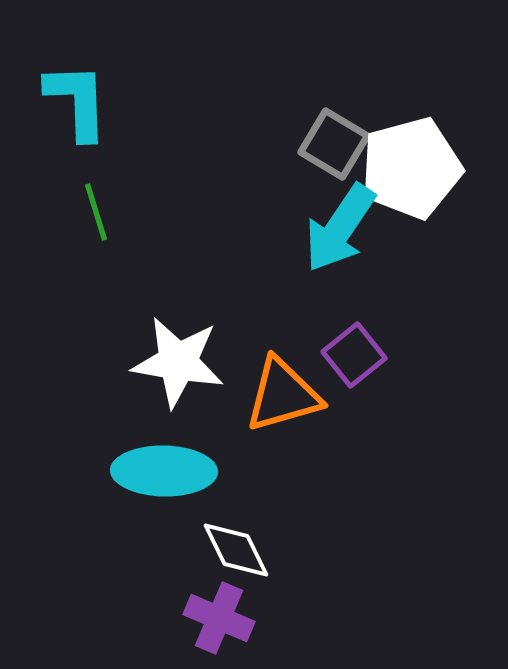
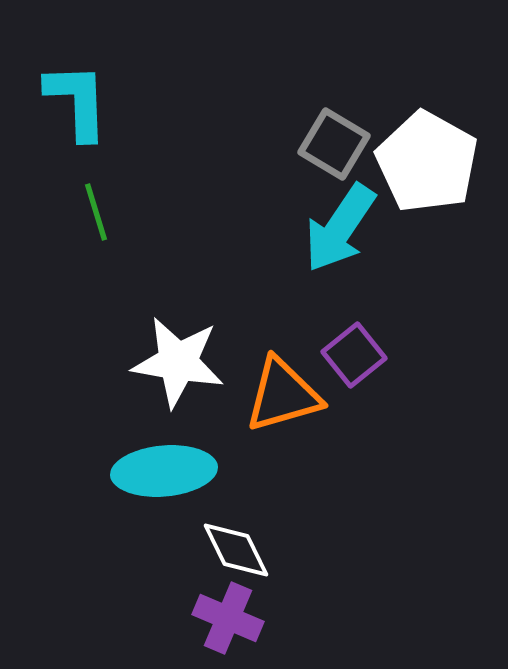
white pentagon: moved 16 px right, 6 px up; rotated 28 degrees counterclockwise
cyan ellipse: rotated 6 degrees counterclockwise
purple cross: moved 9 px right
